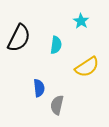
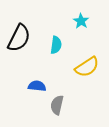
blue semicircle: moved 2 px left, 2 px up; rotated 78 degrees counterclockwise
